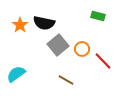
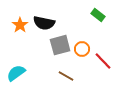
green rectangle: moved 1 px up; rotated 24 degrees clockwise
gray square: moved 2 px right; rotated 25 degrees clockwise
cyan semicircle: moved 1 px up
brown line: moved 4 px up
